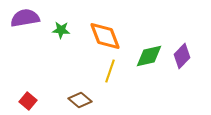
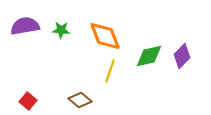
purple semicircle: moved 8 px down
